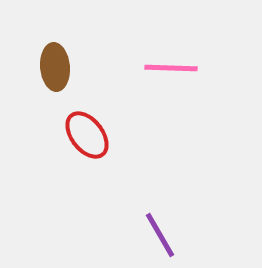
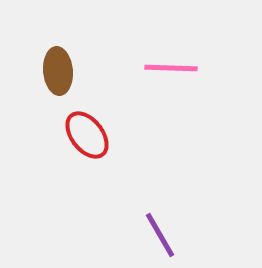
brown ellipse: moved 3 px right, 4 px down
